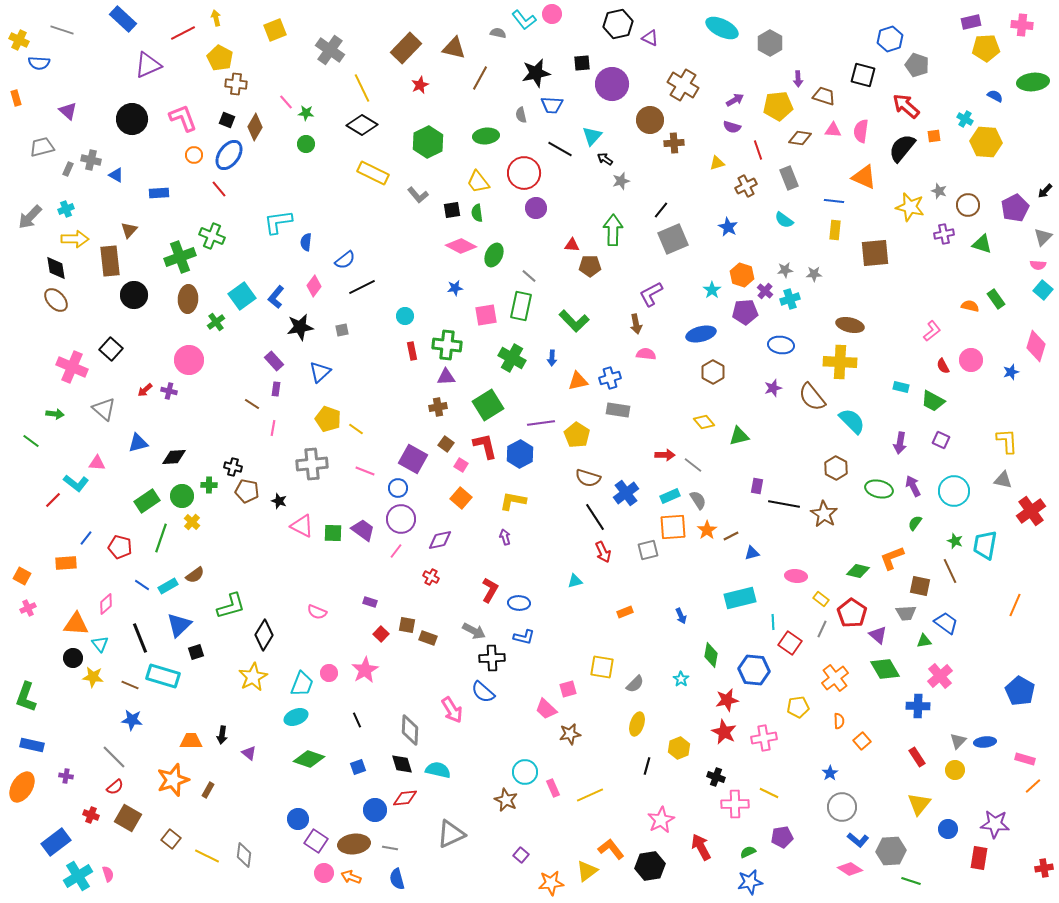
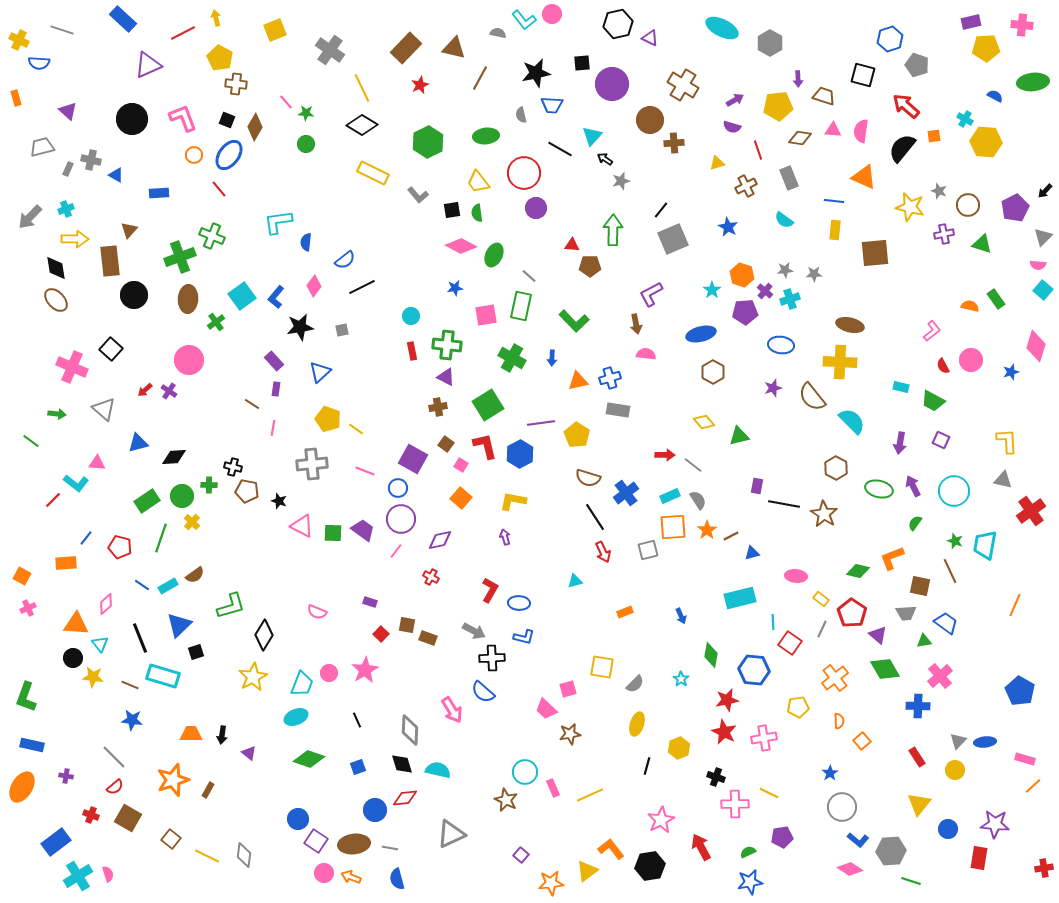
cyan circle at (405, 316): moved 6 px right
purple triangle at (446, 377): rotated 30 degrees clockwise
purple cross at (169, 391): rotated 21 degrees clockwise
green arrow at (55, 414): moved 2 px right
orange trapezoid at (191, 741): moved 7 px up
